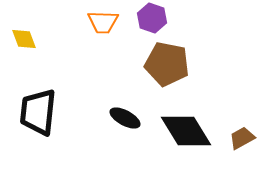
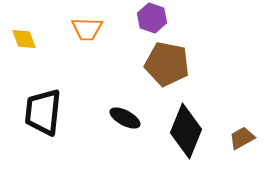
orange trapezoid: moved 16 px left, 7 px down
black trapezoid: moved 5 px right
black diamond: rotated 54 degrees clockwise
